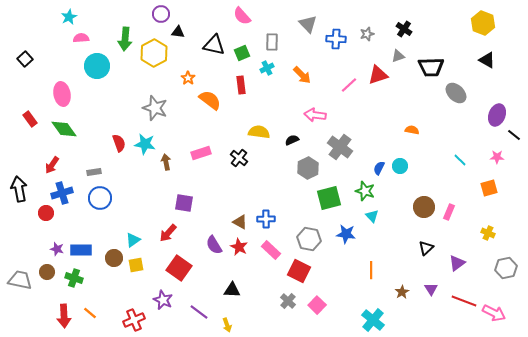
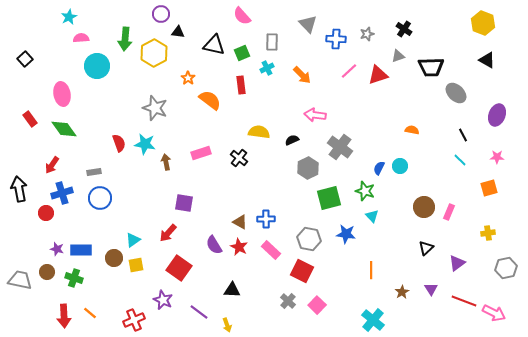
pink line at (349, 85): moved 14 px up
black line at (514, 135): moved 51 px left; rotated 24 degrees clockwise
yellow cross at (488, 233): rotated 32 degrees counterclockwise
red square at (299, 271): moved 3 px right
